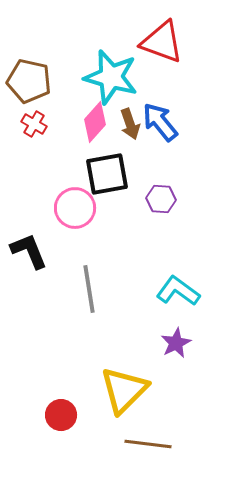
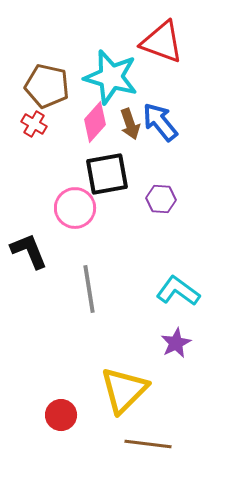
brown pentagon: moved 18 px right, 5 px down
